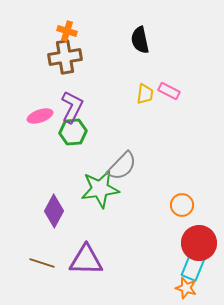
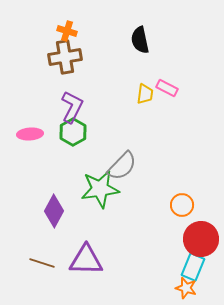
pink rectangle: moved 2 px left, 3 px up
pink ellipse: moved 10 px left, 18 px down; rotated 15 degrees clockwise
green hexagon: rotated 24 degrees counterclockwise
red circle: moved 2 px right, 4 px up
